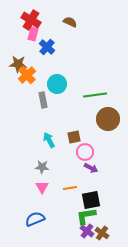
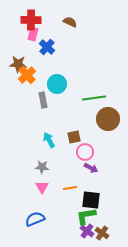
red cross: rotated 30 degrees counterclockwise
green line: moved 1 px left, 3 px down
black square: rotated 18 degrees clockwise
